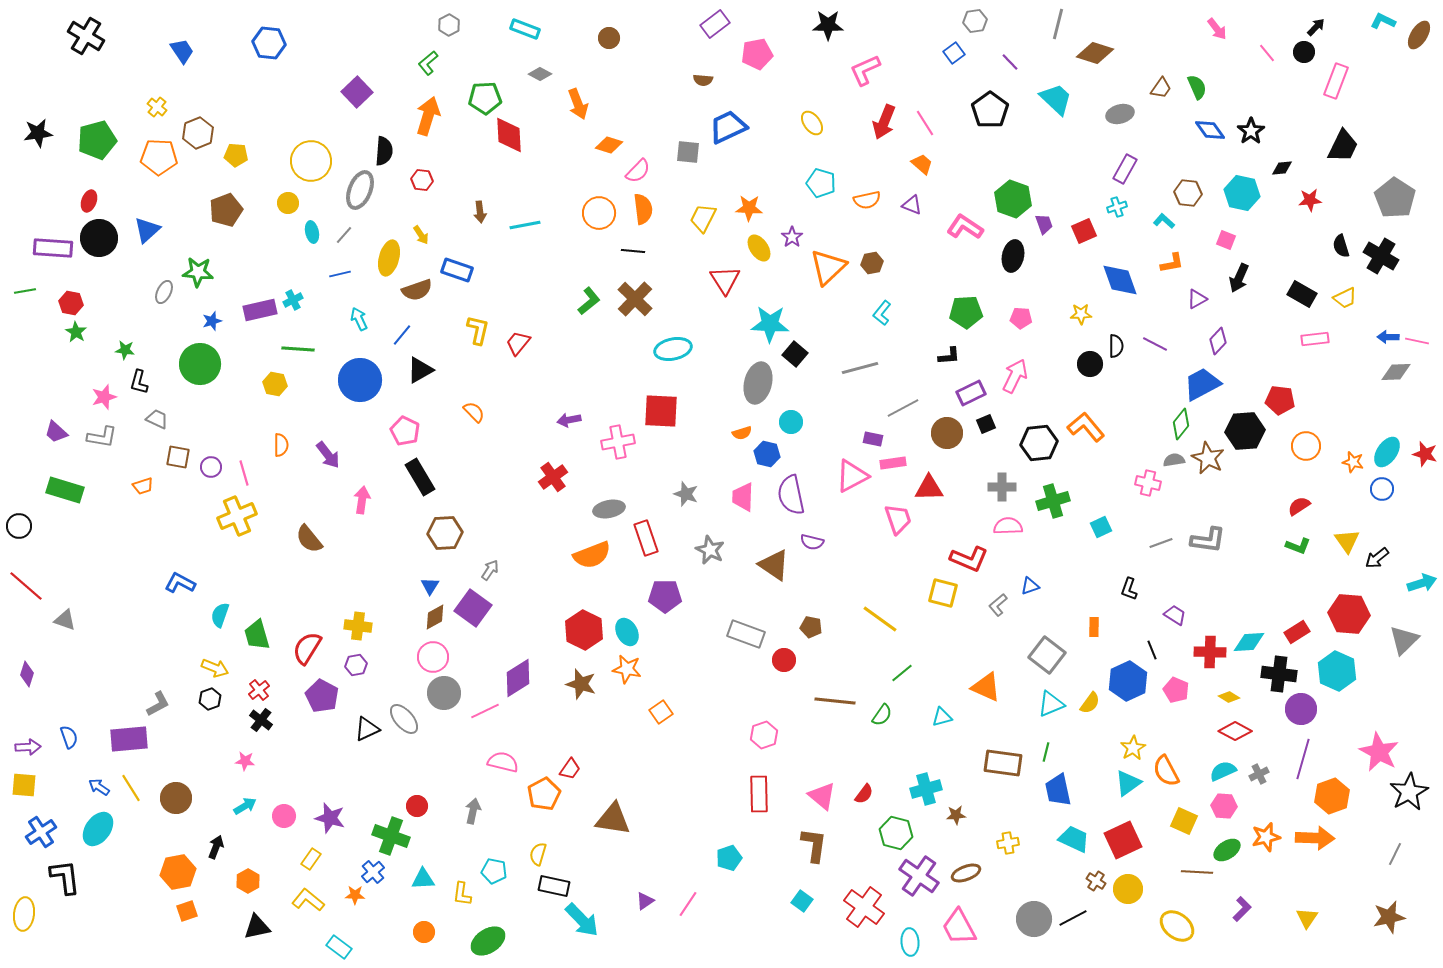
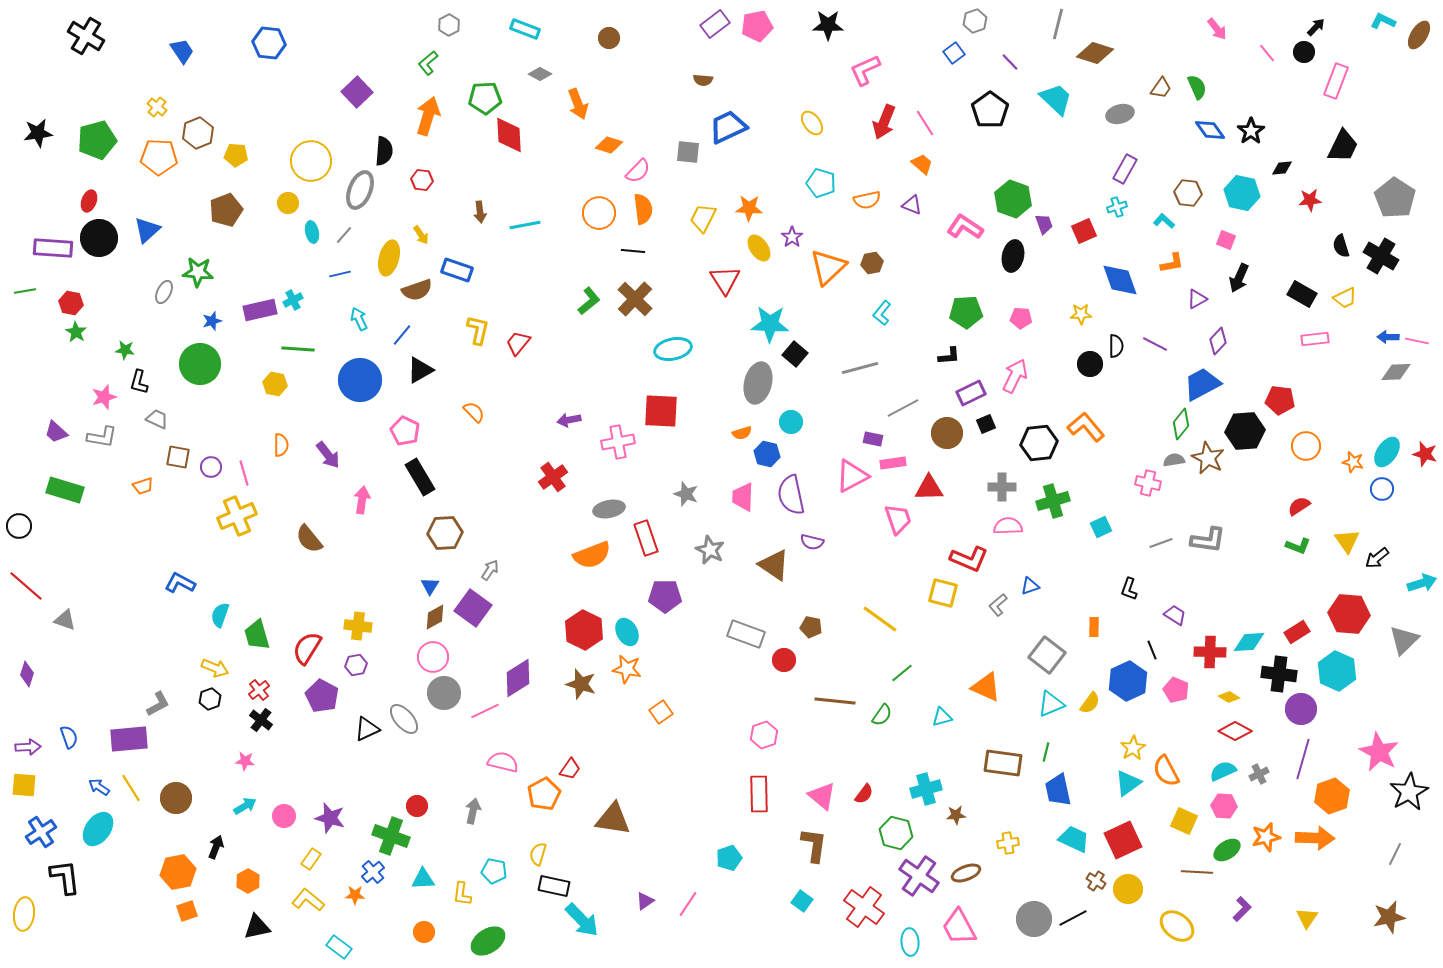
gray hexagon at (975, 21): rotated 10 degrees counterclockwise
pink pentagon at (757, 54): moved 28 px up
